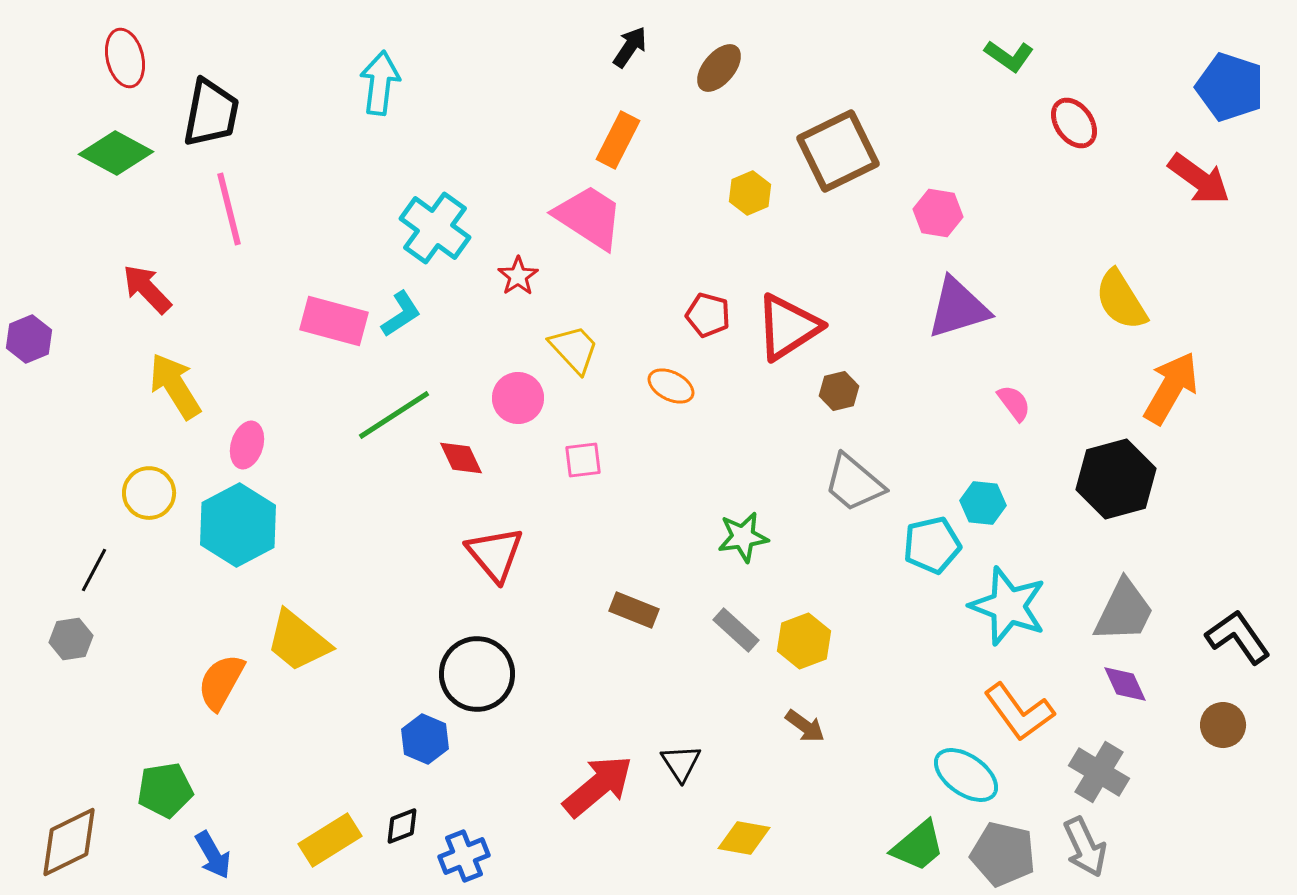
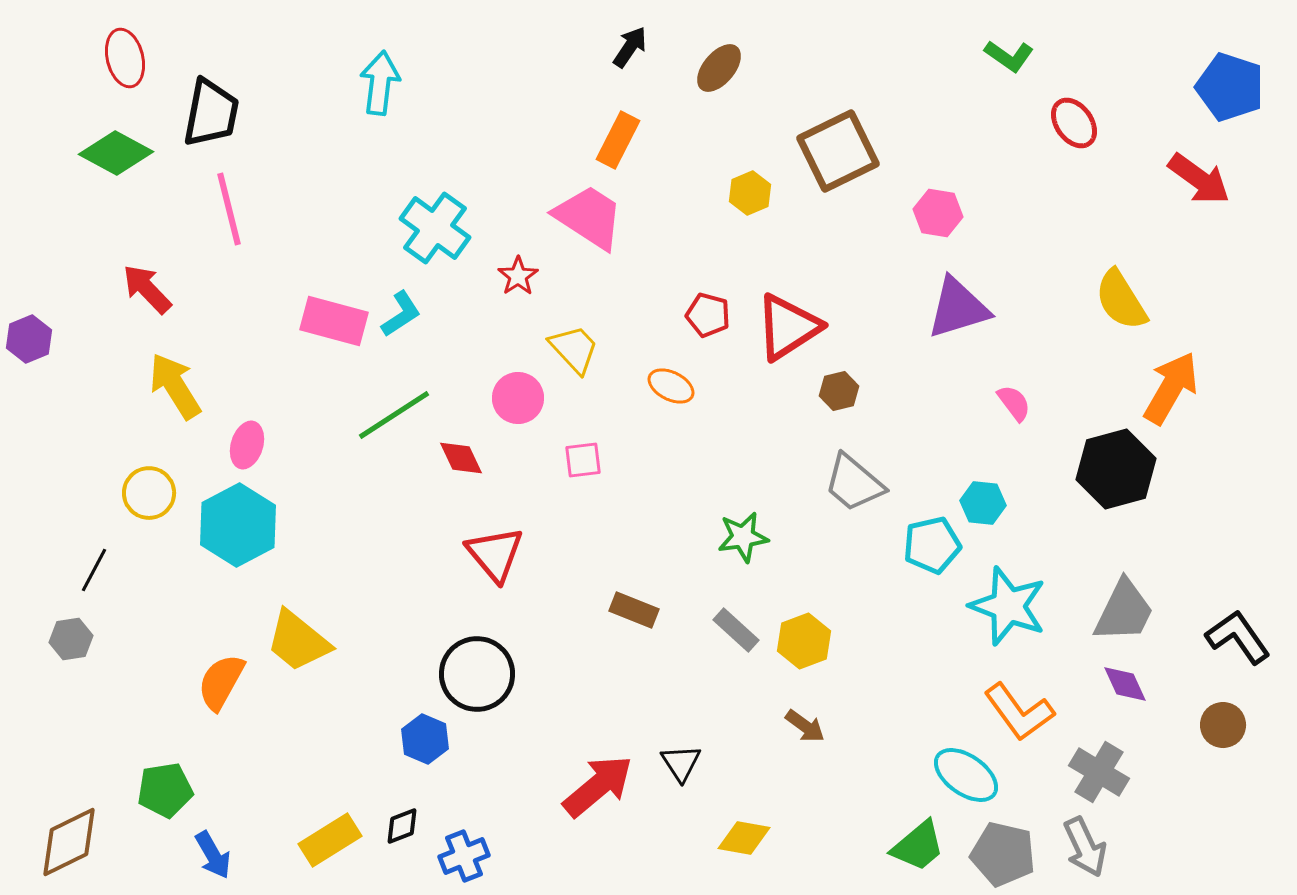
black hexagon at (1116, 479): moved 10 px up
